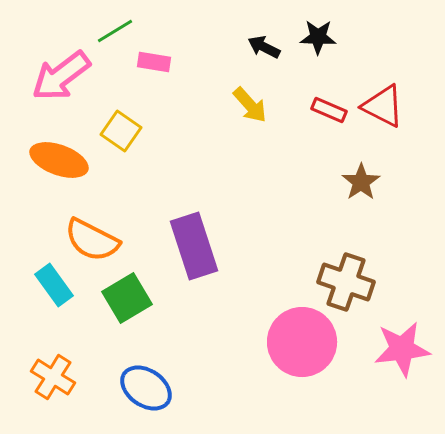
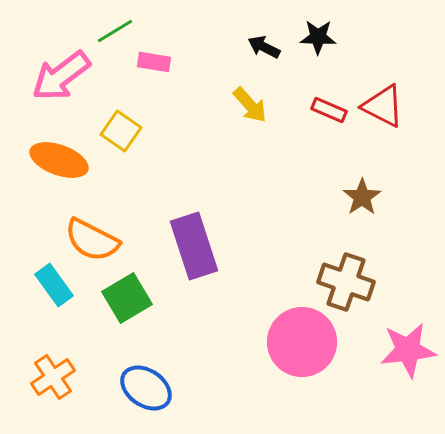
brown star: moved 1 px right, 15 px down
pink star: moved 6 px right, 1 px down
orange cross: rotated 24 degrees clockwise
